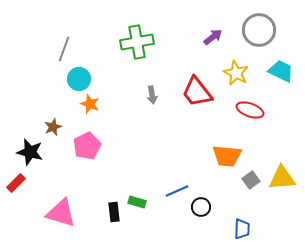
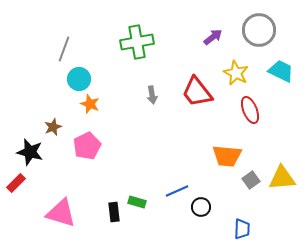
red ellipse: rotated 48 degrees clockwise
